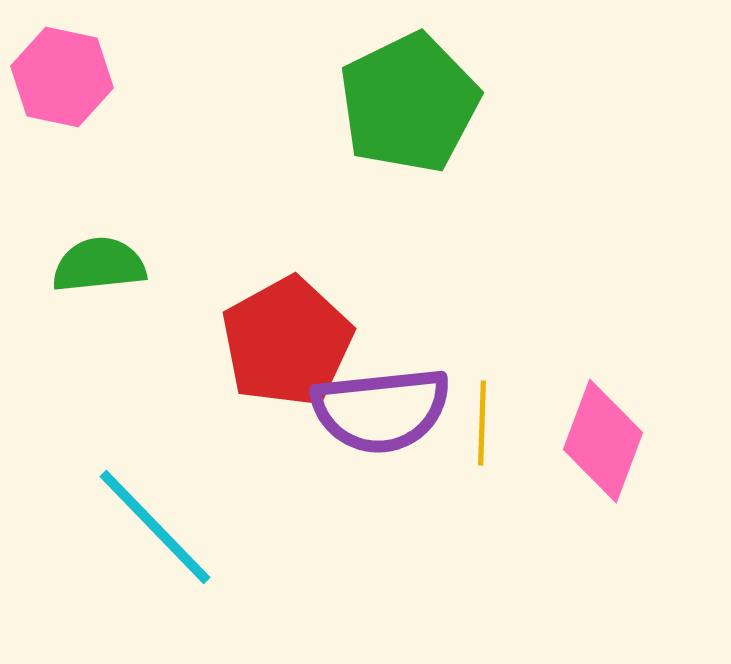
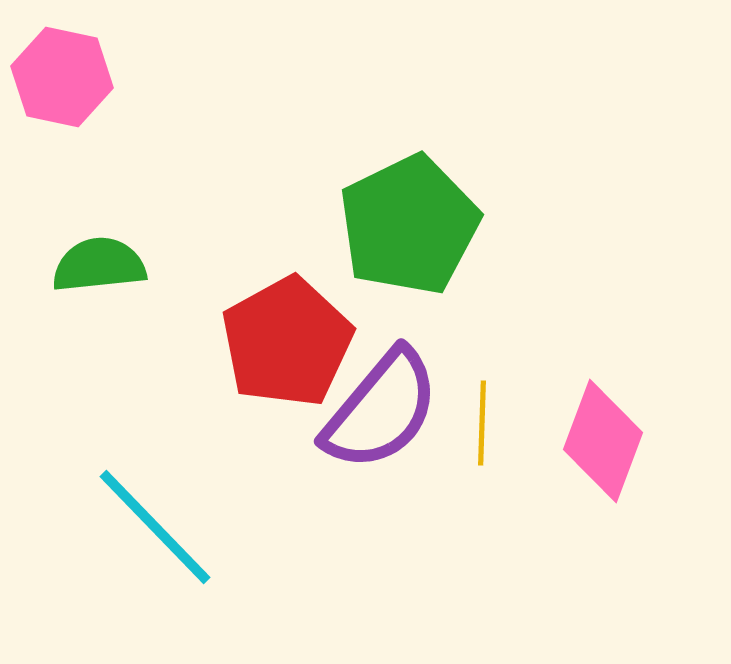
green pentagon: moved 122 px down
purple semicircle: rotated 44 degrees counterclockwise
